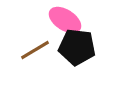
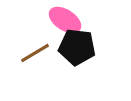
brown line: moved 3 px down
